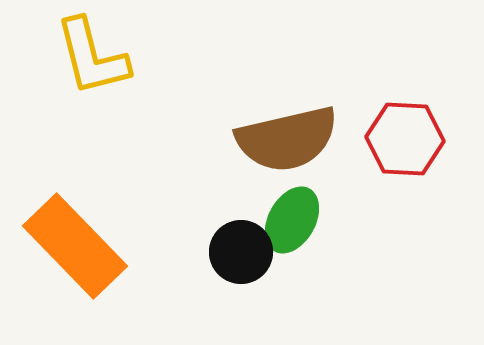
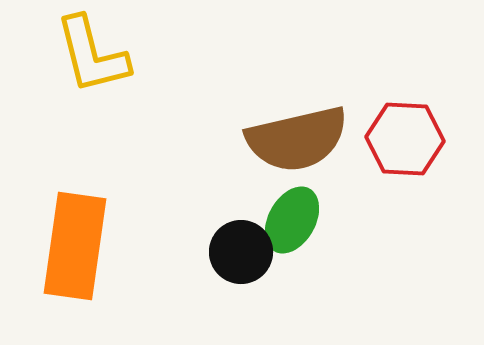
yellow L-shape: moved 2 px up
brown semicircle: moved 10 px right
orange rectangle: rotated 52 degrees clockwise
